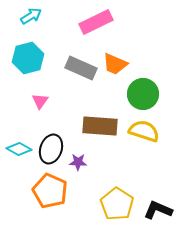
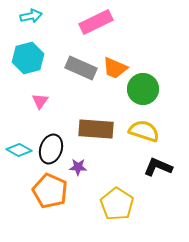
cyan arrow: rotated 20 degrees clockwise
orange trapezoid: moved 4 px down
green circle: moved 5 px up
brown rectangle: moved 4 px left, 3 px down
cyan diamond: moved 1 px down
purple star: moved 5 px down
black L-shape: moved 43 px up
